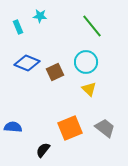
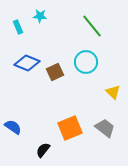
yellow triangle: moved 24 px right, 3 px down
blue semicircle: rotated 30 degrees clockwise
